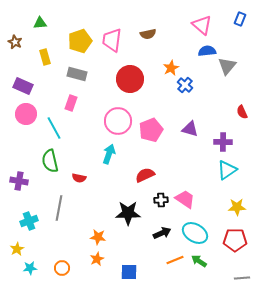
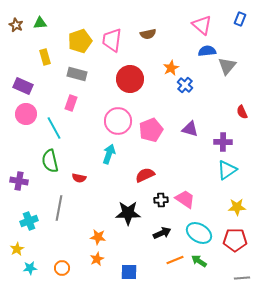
brown star at (15, 42): moved 1 px right, 17 px up
cyan ellipse at (195, 233): moved 4 px right
